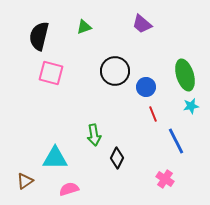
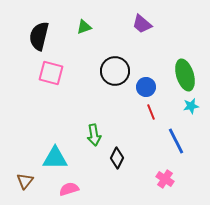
red line: moved 2 px left, 2 px up
brown triangle: rotated 18 degrees counterclockwise
